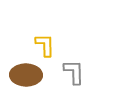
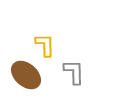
brown ellipse: rotated 40 degrees clockwise
